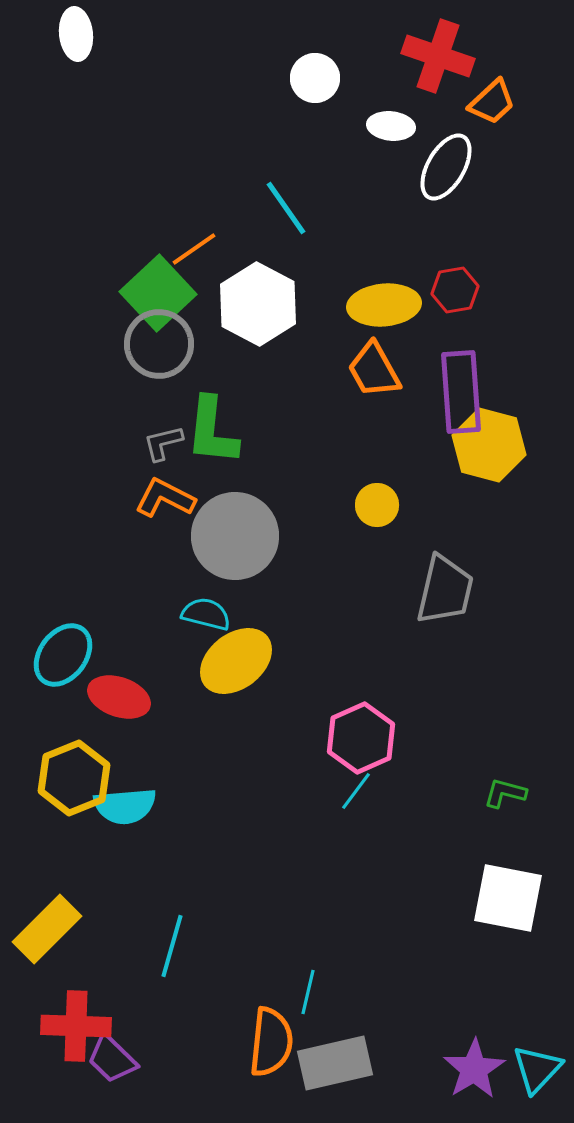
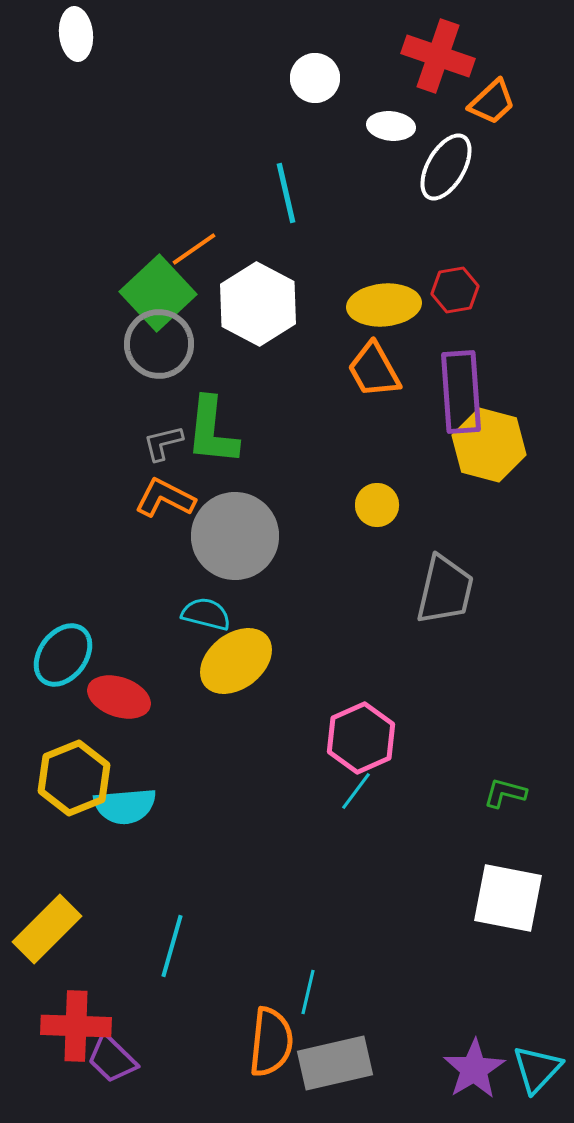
cyan line at (286, 208): moved 15 px up; rotated 22 degrees clockwise
